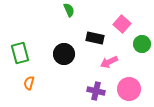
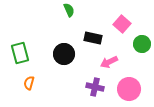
black rectangle: moved 2 px left
purple cross: moved 1 px left, 4 px up
